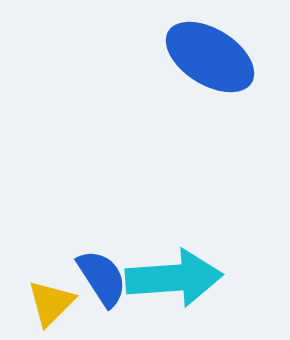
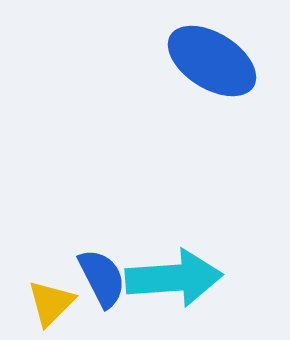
blue ellipse: moved 2 px right, 4 px down
blue semicircle: rotated 6 degrees clockwise
